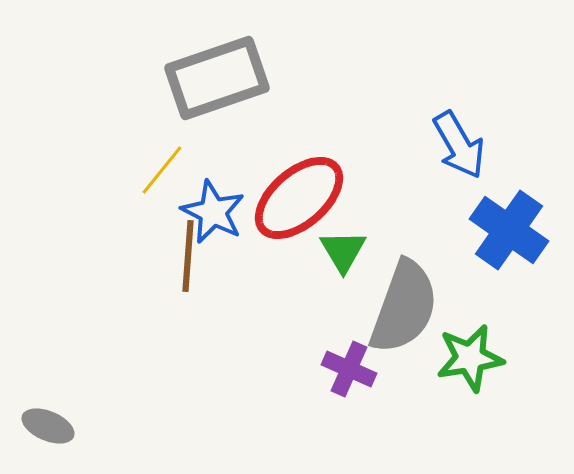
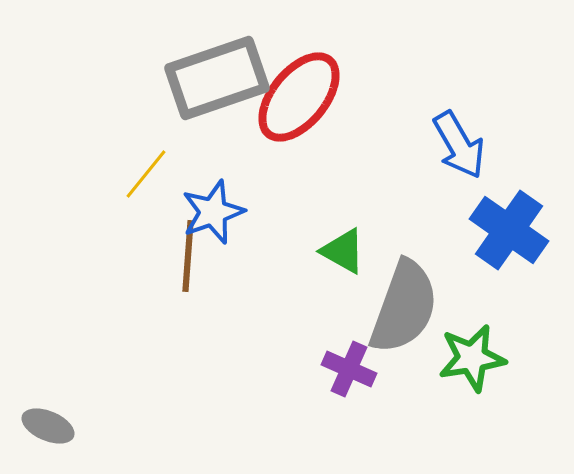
yellow line: moved 16 px left, 4 px down
red ellipse: moved 101 px up; rotated 10 degrees counterclockwise
blue star: rotated 26 degrees clockwise
green triangle: rotated 30 degrees counterclockwise
green star: moved 2 px right
